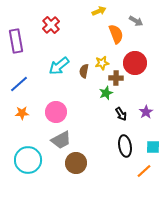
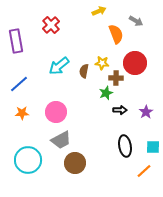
yellow star: rotated 16 degrees clockwise
black arrow: moved 1 px left, 4 px up; rotated 56 degrees counterclockwise
brown circle: moved 1 px left
